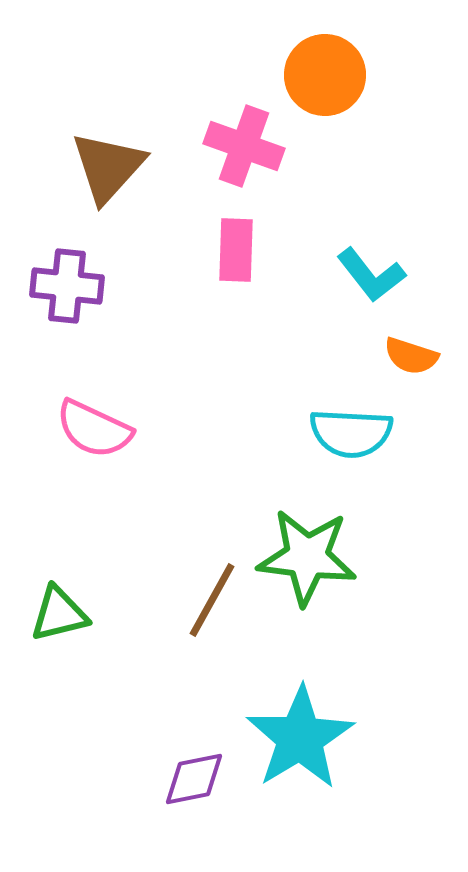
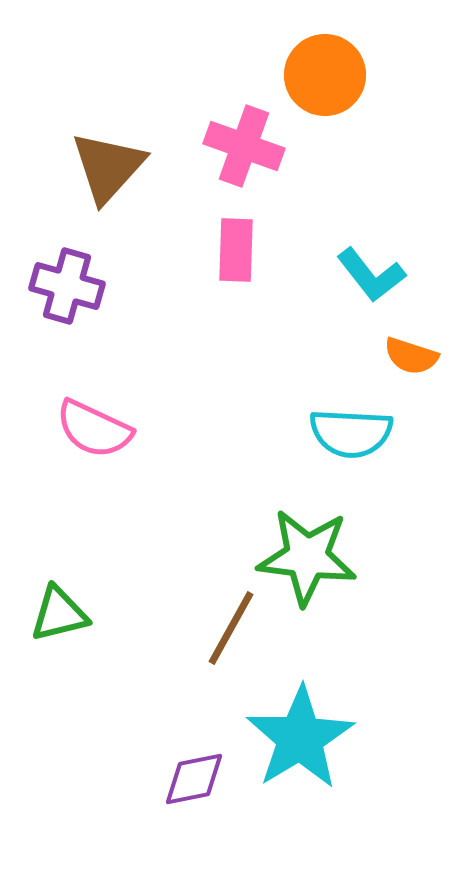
purple cross: rotated 10 degrees clockwise
brown line: moved 19 px right, 28 px down
